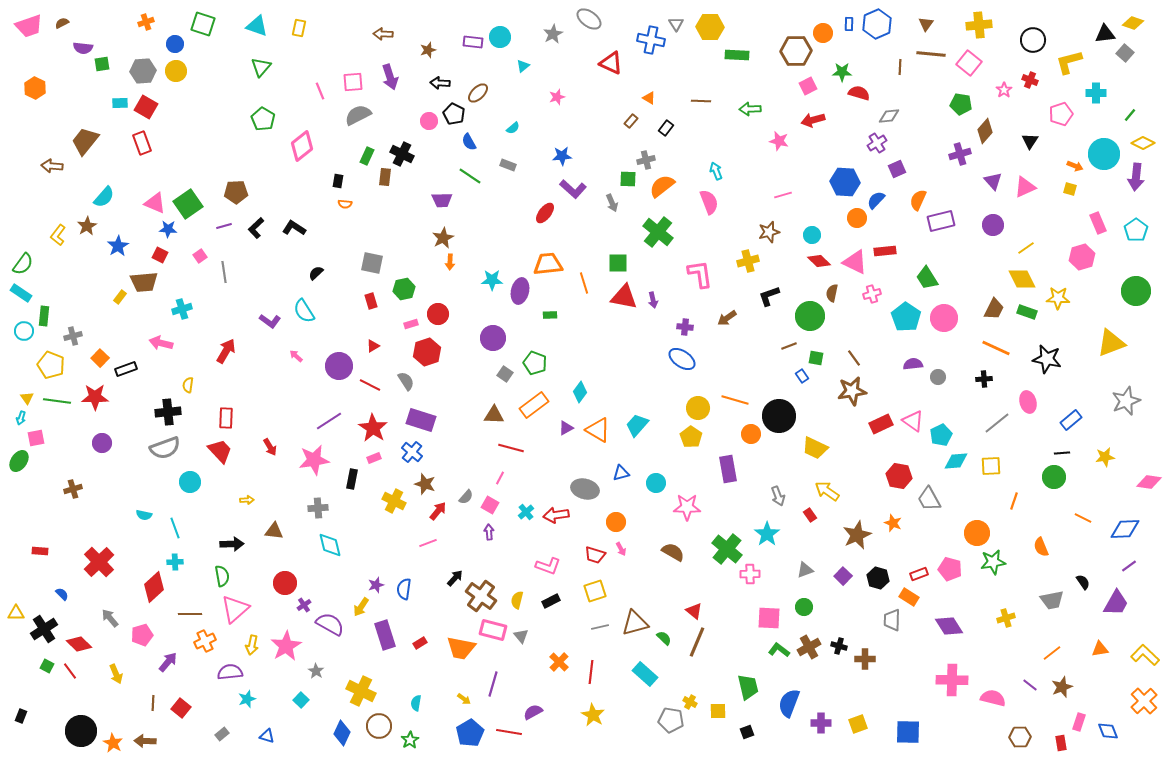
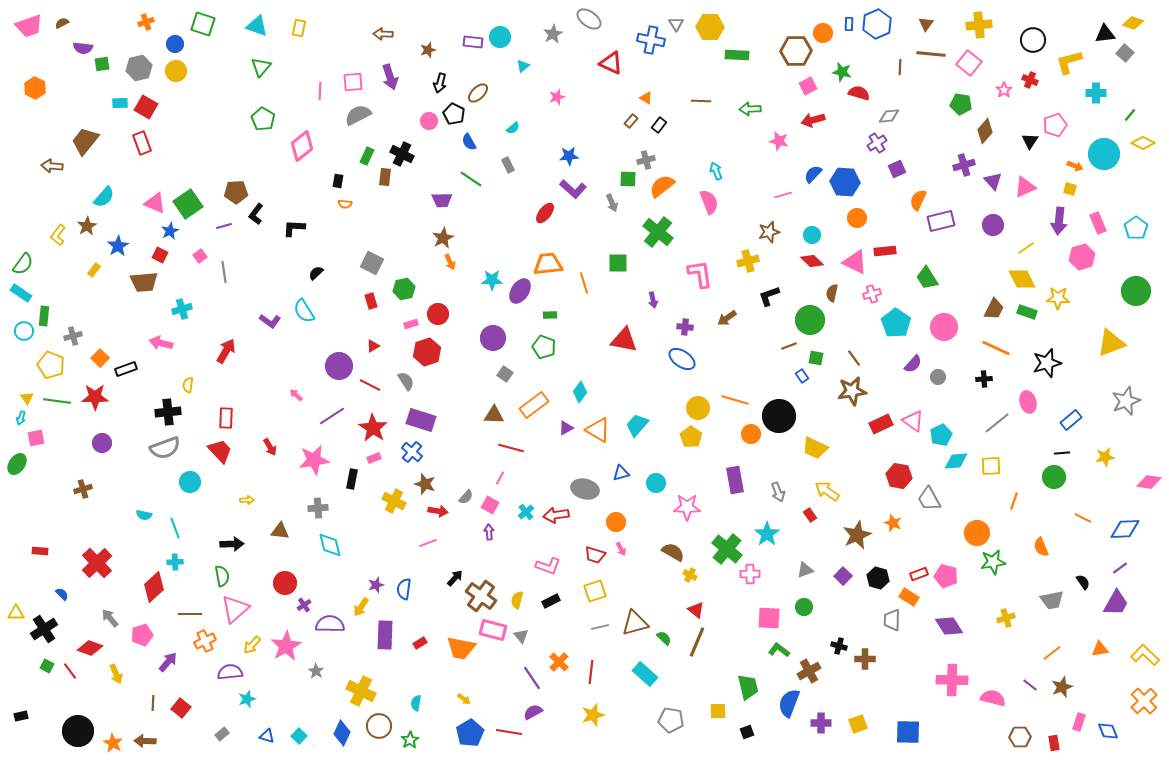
gray hexagon at (143, 71): moved 4 px left, 3 px up; rotated 10 degrees counterclockwise
green star at (842, 72): rotated 12 degrees clockwise
black arrow at (440, 83): rotated 78 degrees counterclockwise
pink line at (320, 91): rotated 24 degrees clockwise
orange triangle at (649, 98): moved 3 px left
pink pentagon at (1061, 114): moved 6 px left, 11 px down
black rectangle at (666, 128): moved 7 px left, 3 px up
purple cross at (960, 154): moved 4 px right, 11 px down
blue star at (562, 156): moved 7 px right
gray rectangle at (508, 165): rotated 42 degrees clockwise
green line at (470, 176): moved 1 px right, 3 px down
purple arrow at (1136, 177): moved 77 px left, 44 px down
blue semicircle at (876, 200): moved 63 px left, 26 px up
black L-shape at (256, 228): moved 14 px up; rotated 10 degrees counterclockwise
black L-shape at (294, 228): rotated 30 degrees counterclockwise
blue star at (168, 229): moved 2 px right, 2 px down; rotated 30 degrees counterclockwise
cyan pentagon at (1136, 230): moved 2 px up
red diamond at (819, 261): moved 7 px left
orange arrow at (450, 262): rotated 28 degrees counterclockwise
gray square at (372, 263): rotated 15 degrees clockwise
purple ellipse at (520, 291): rotated 20 degrees clockwise
yellow rectangle at (120, 297): moved 26 px left, 27 px up
red triangle at (624, 297): moved 43 px down
green circle at (810, 316): moved 4 px down
cyan pentagon at (906, 317): moved 10 px left, 6 px down
pink circle at (944, 318): moved 9 px down
pink arrow at (296, 356): moved 39 px down
black star at (1047, 359): moved 4 px down; rotated 28 degrees counterclockwise
green pentagon at (535, 363): moved 9 px right, 16 px up
purple semicircle at (913, 364): rotated 138 degrees clockwise
purple line at (329, 421): moved 3 px right, 5 px up
green ellipse at (19, 461): moved 2 px left, 3 px down
purple rectangle at (728, 469): moved 7 px right, 11 px down
brown cross at (73, 489): moved 10 px right
gray arrow at (778, 496): moved 4 px up
red arrow at (438, 511): rotated 60 degrees clockwise
brown triangle at (274, 531): moved 6 px right
red cross at (99, 562): moved 2 px left, 1 px down
purple line at (1129, 566): moved 9 px left, 2 px down
pink pentagon at (950, 569): moved 4 px left, 7 px down
red triangle at (694, 611): moved 2 px right, 1 px up
purple semicircle at (330, 624): rotated 28 degrees counterclockwise
purple rectangle at (385, 635): rotated 20 degrees clockwise
red diamond at (79, 644): moved 11 px right, 4 px down; rotated 25 degrees counterclockwise
yellow arrow at (252, 645): rotated 30 degrees clockwise
brown cross at (809, 647): moved 24 px down
purple line at (493, 684): moved 39 px right, 6 px up; rotated 50 degrees counterclockwise
cyan square at (301, 700): moved 2 px left, 36 px down
yellow cross at (690, 702): moved 127 px up
yellow star at (593, 715): rotated 25 degrees clockwise
black rectangle at (21, 716): rotated 56 degrees clockwise
black circle at (81, 731): moved 3 px left
red rectangle at (1061, 743): moved 7 px left
